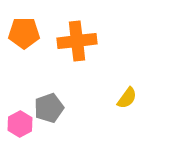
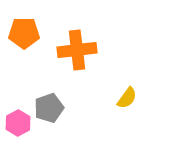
orange cross: moved 9 px down
pink hexagon: moved 2 px left, 1 px up
